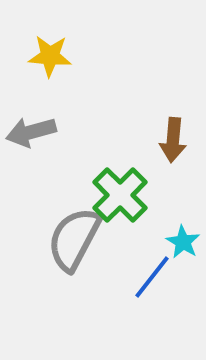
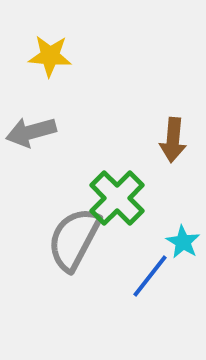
green cross: moved 3 px left, 3 px down
blue line: moved 2 px left, 1 px up
